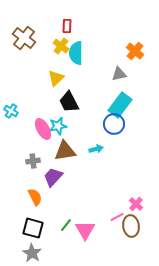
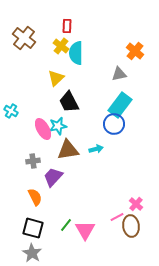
brown triangle: moved 3 px right, 1 px up
